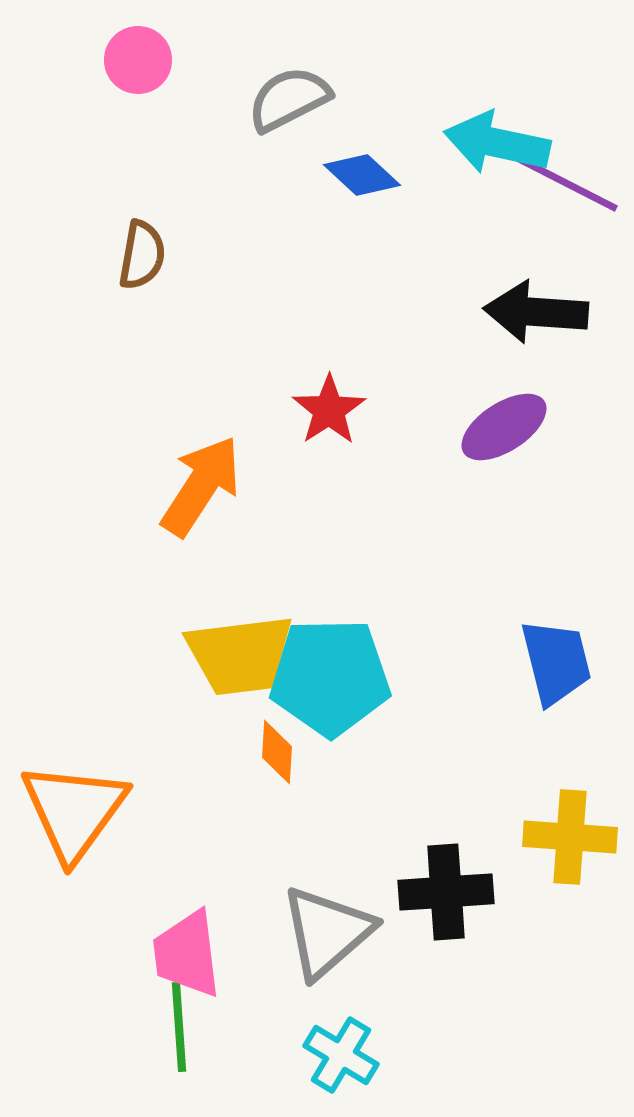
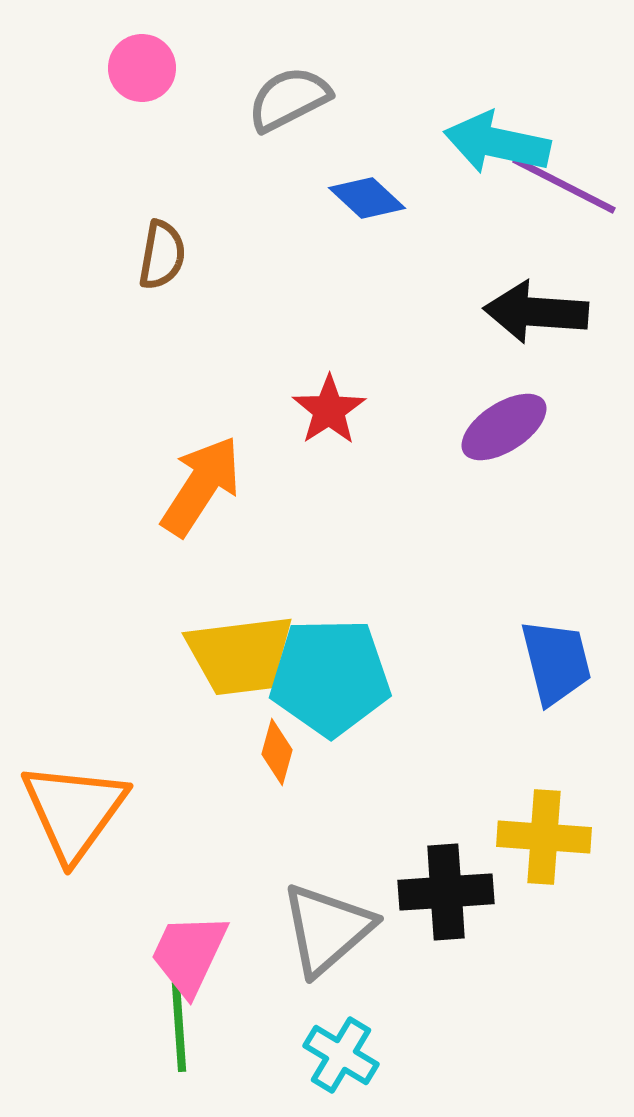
pink circle: moved 4 px right, 8 px down
blue diamond: moved 5 px right, 23 px down
purple line: moved 2 px left, 2 px down
brown semicircle: moved 20 px right
orange diamond: rotated 12 degrees clockwise
yellow cross: moved 26 px left
gray triangle: moved 3 px up
pink trapezoid: moved 2 px right; rotated 32 degrees clockwise
